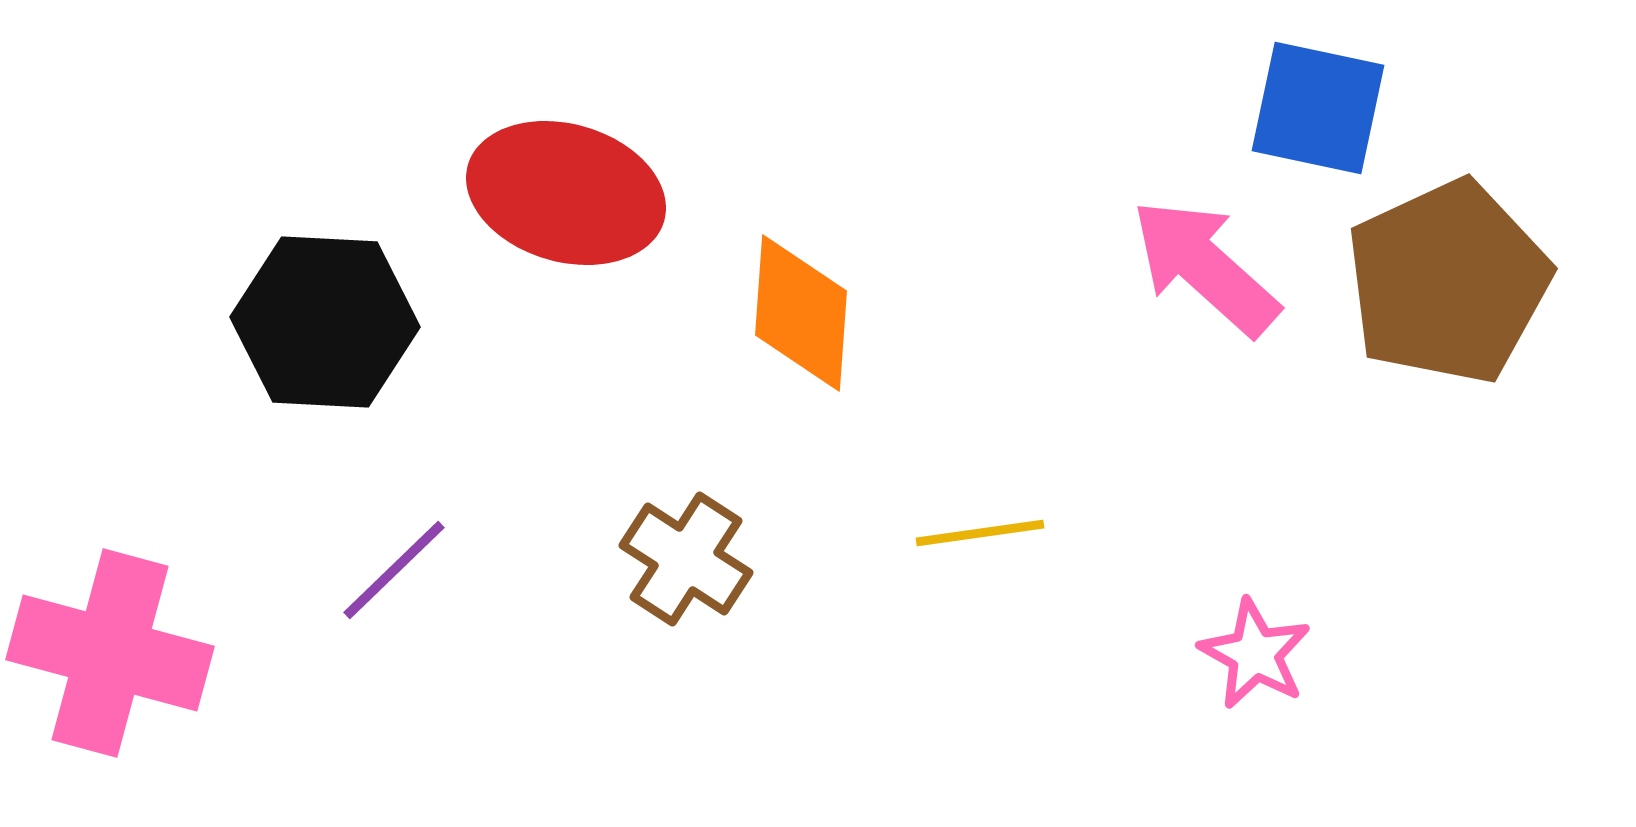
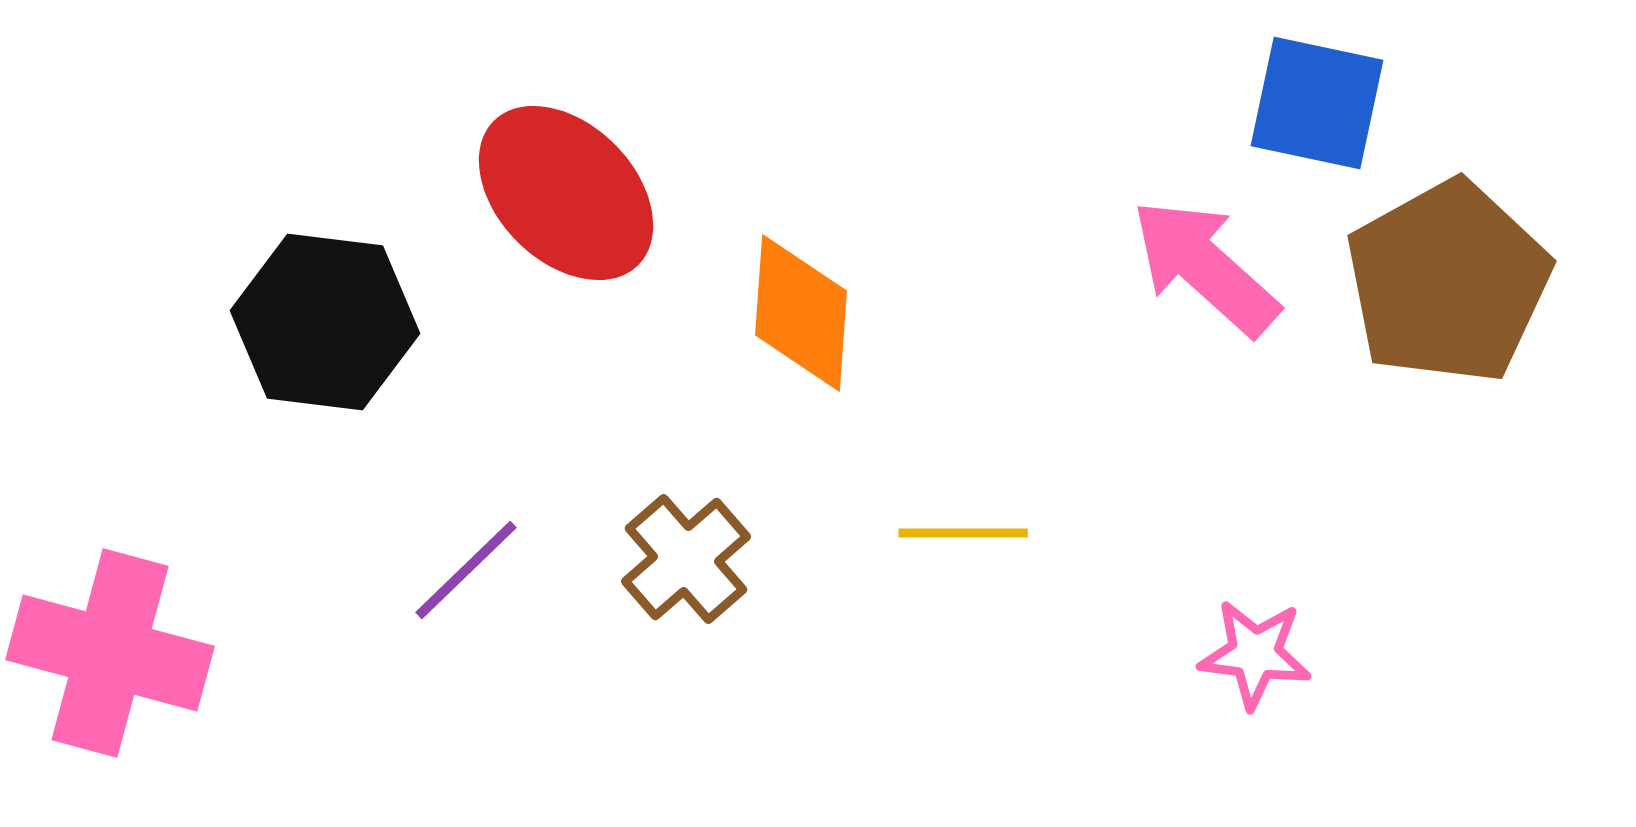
blue square: moved 1 px left, 5 px up
red ellipse: rotated 29 degrees clockwise
brown pentagon: rotated 4 degrees counterclockwise
black hexagon: rotated 4 degrees clockwise
yellow line: moved 17 px left; rotated 8 degrees clockwise
brown cross: rotated 16 degrees clockwise
purple line: moved 72 px right
pink star: rotated 22 degrees counterclockwise
